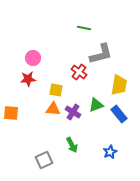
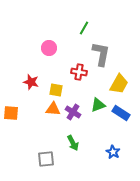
green line: rotated 72 degrees counterclockwise
gray L-shape: rotated 65 degrees counterclockwise
pink circle: moved 16 px right, 10 px up
red cross: rotated 28 degrees counterclockwise
red star: moved 3 px right, 3 px down; rotated 21 degrees clockwise
yellow trapezoid: moved 1 px up; rotated 20 degrees clockwise
green triangle: moved 2 px right
blue rectangle: moved 2 px right, 1 px up; rotated 18 degrees counterclockwise
green arrow: moved 1 px right, 2 px up
blue star: moved 3 px right; rotated 16 degrees counterclockwise
gray square: moved 2 px right, 1 px up; rotated 18 degrees clockwise
